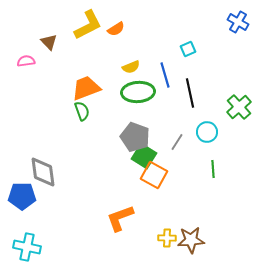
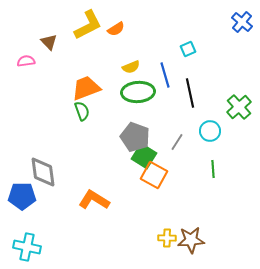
blue cross: moved 4 px right; rotated 10 degrees clockwise
cyan circle: moved 3 px right, 1 px up
orange L-shape: moved 26 px left, 18 px up; rotated 52 degrees clockwise
